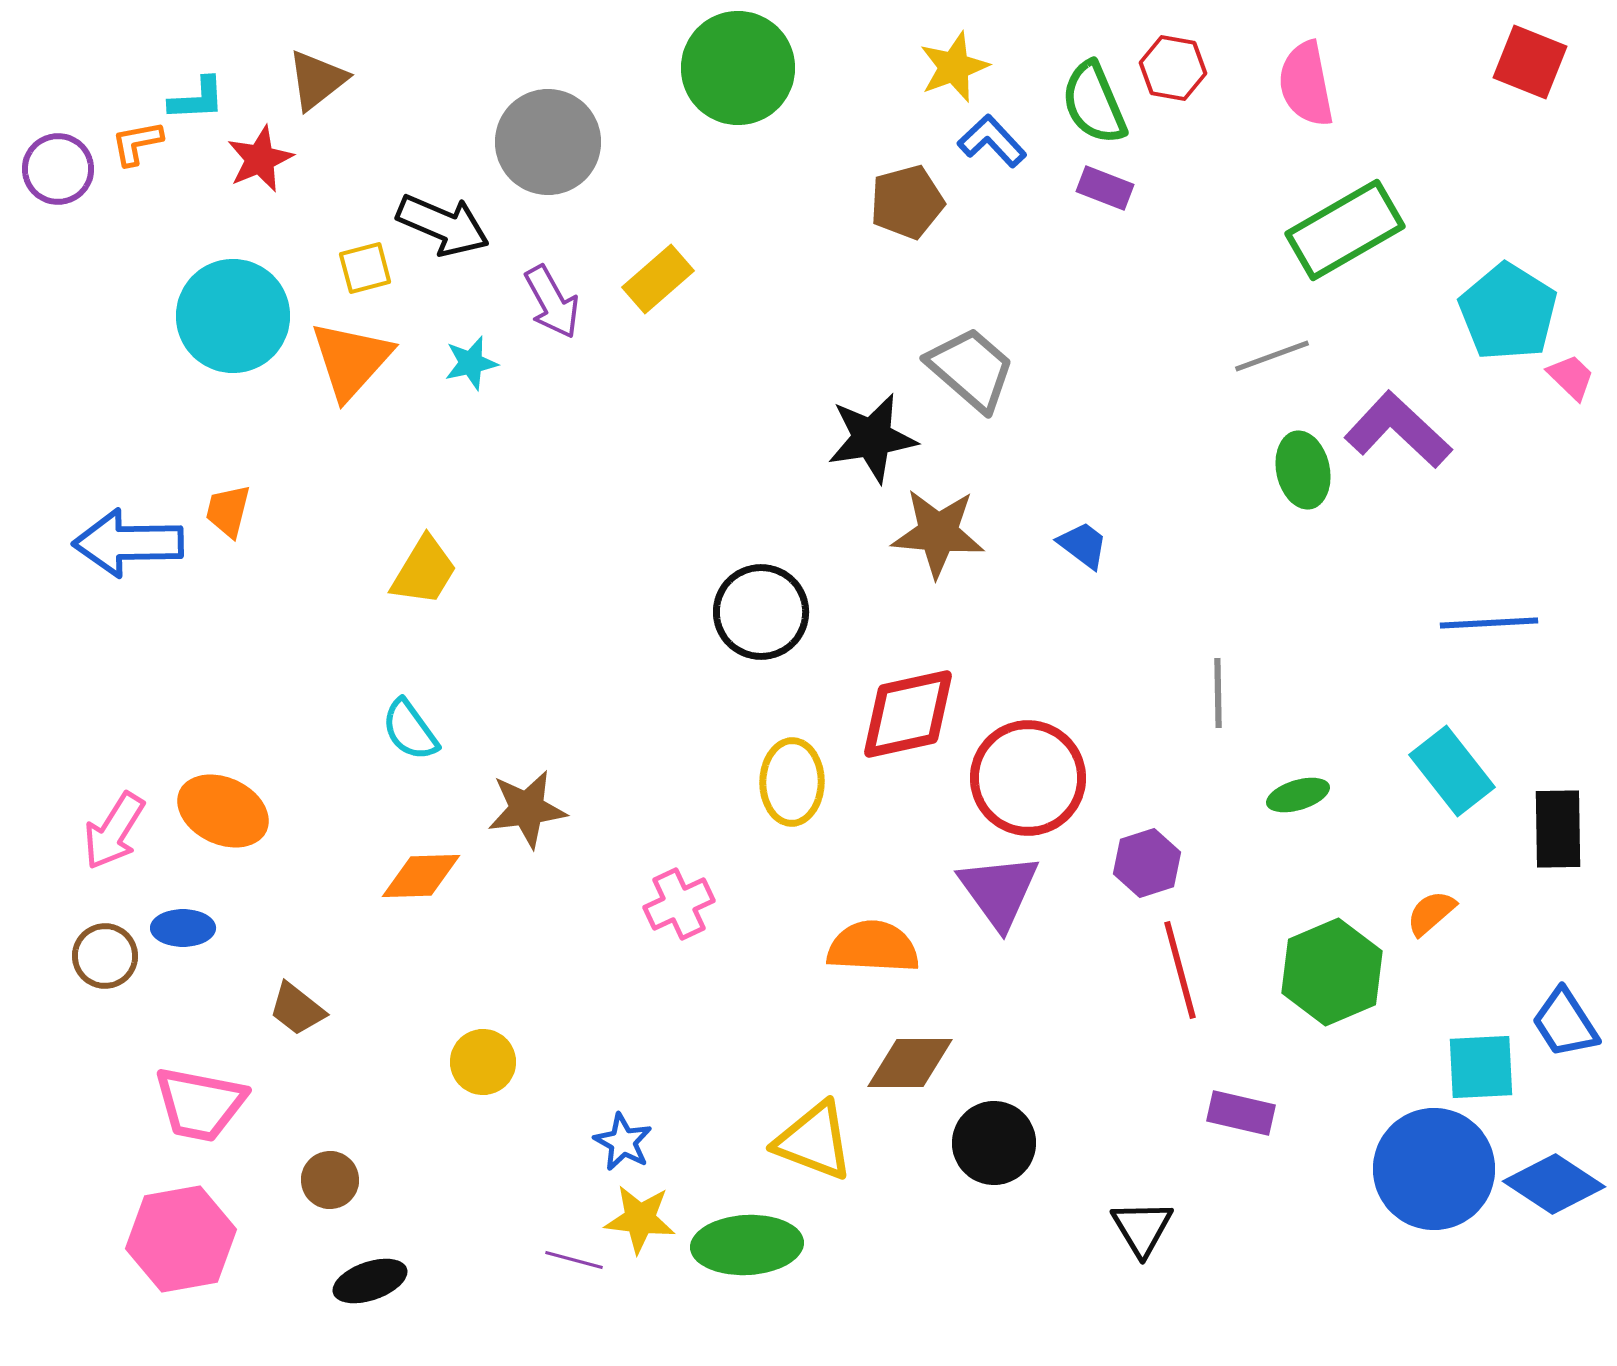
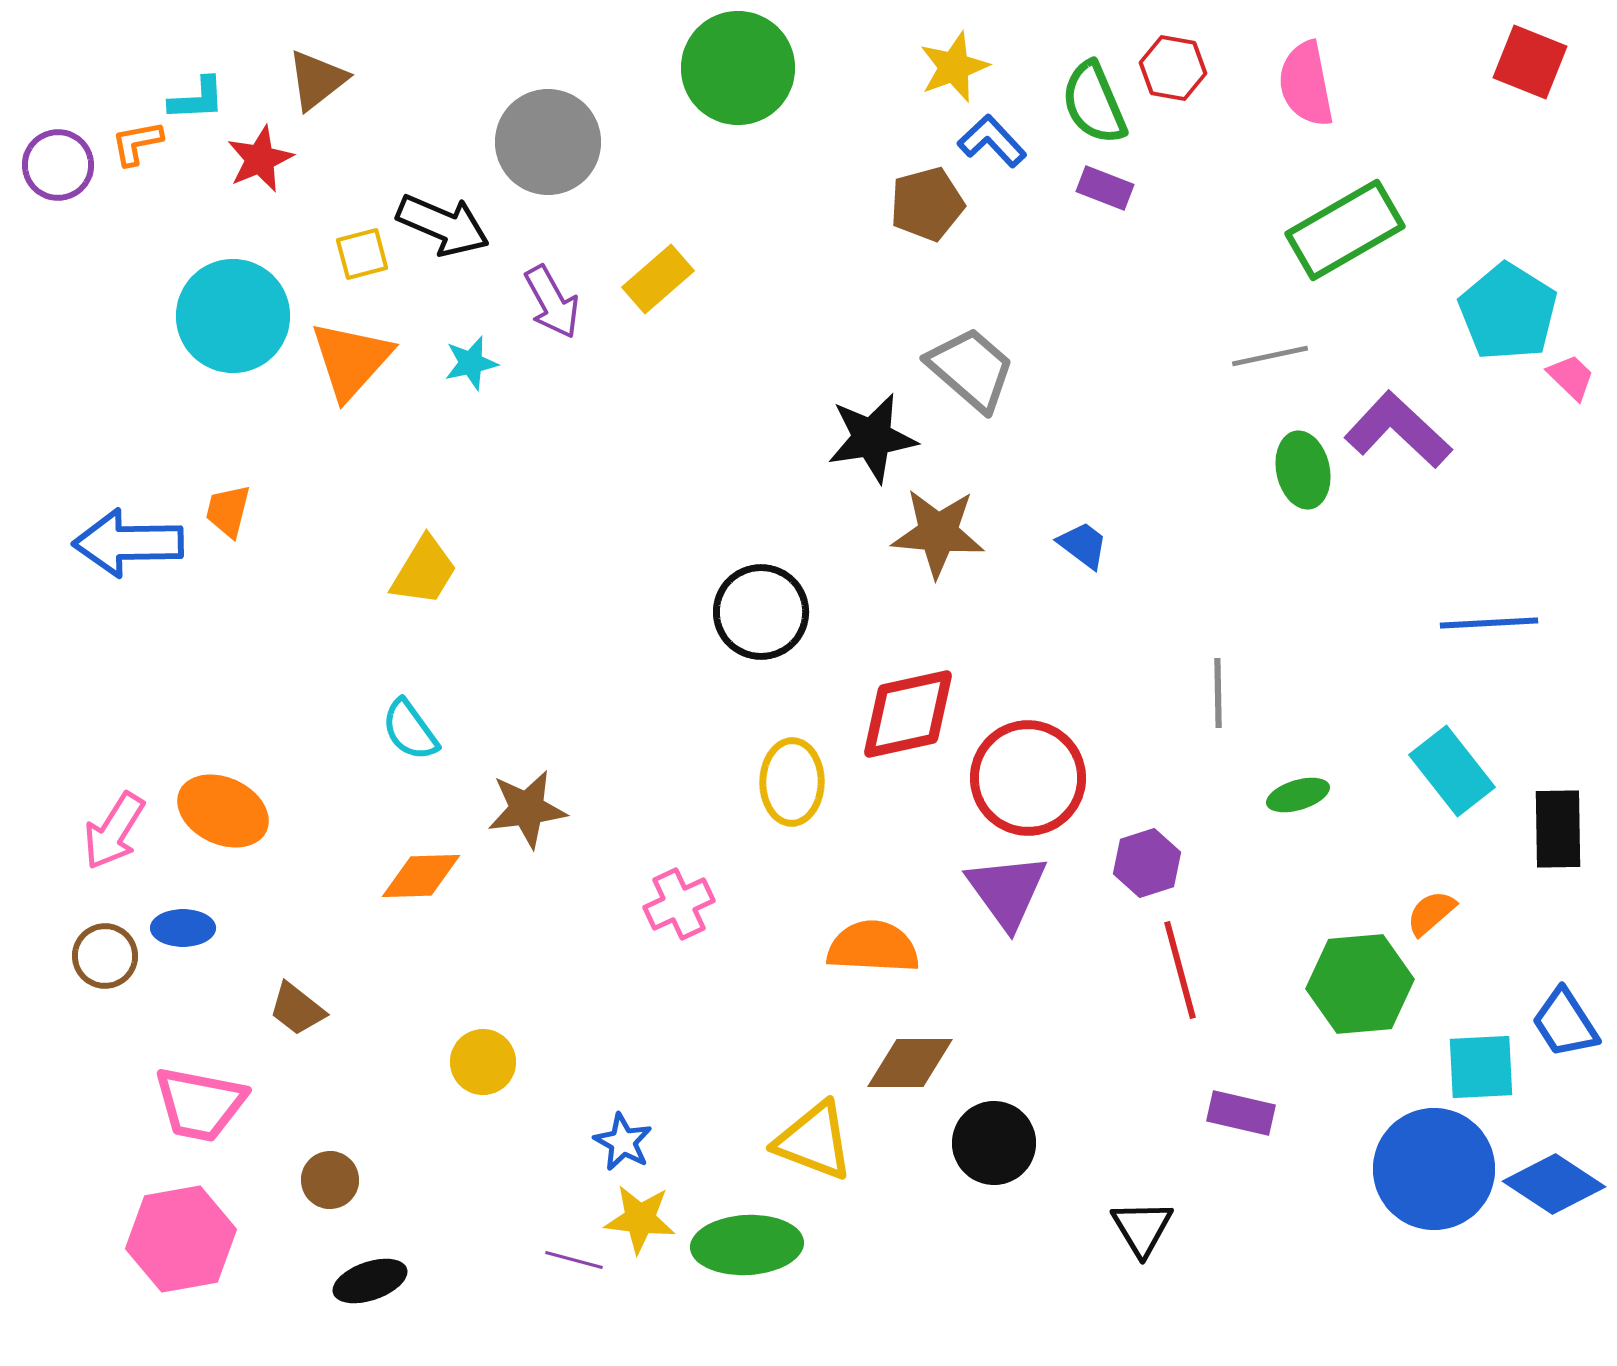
purple circle at (58, 169): moved 4 px up
brown pentagon at (907, 202): moved 20 px right, 2 px down
yellow square at (365, 268): moved 3 px left, 14 px up
gray line at (1272, 356): moved 2 px left; rotated 8 degrees clockwise
purple triangle at (999, 891): moved 8 px right
green hexagon at (1332, 972): moved 28 px right, 12 px down; rotated 18 degrees clockwise
